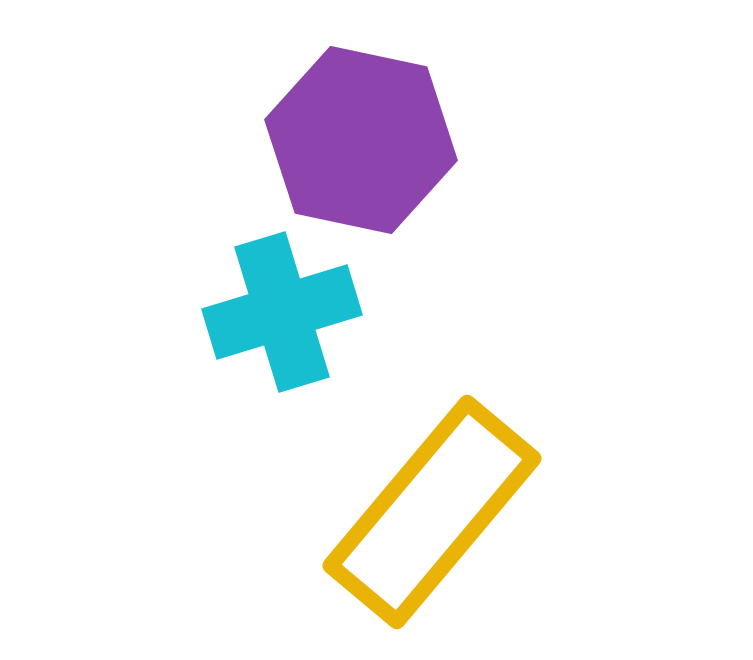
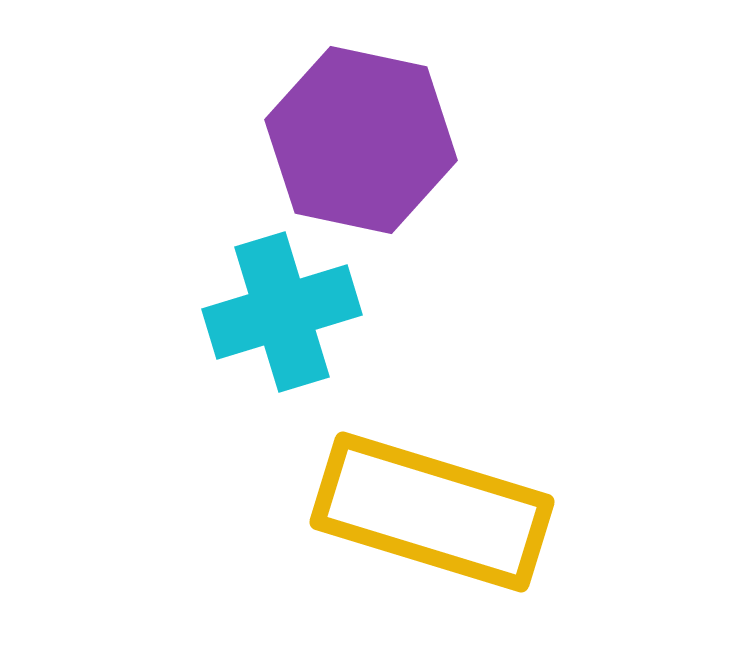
yellow rectangle: rotated 67 degrees clockwise
